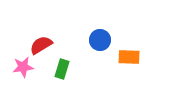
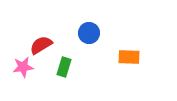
blue circle: moved 11 px left, 7 px up
green rectangle: moved 2 px right, 2 px up
